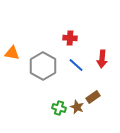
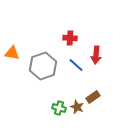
red arrow: moved 6 px left, 4 px up
gray hexagon: rotated 12 degrees clockwise
